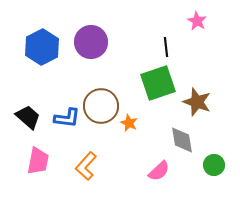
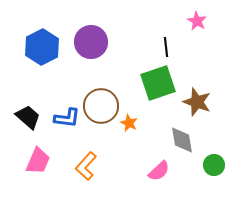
pink trapezoid: rotated 12 degrees clockwise
